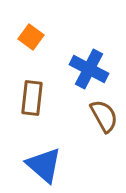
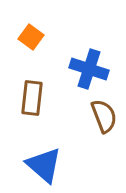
blue cross: rotated 9 degrees counterclockwise
brown semicircle: rotated 8 degrees clockwise
